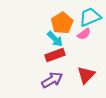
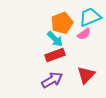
orange pentagon: rotated 10 degrees clockwise
